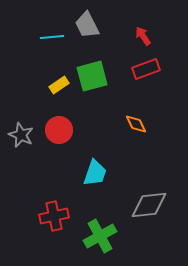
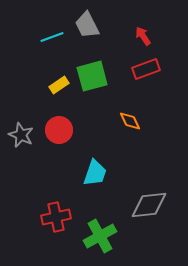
cyan line: rotated 15 degrees counterclockwise
orange diamond: moved 6 px left, 3 px up
red cross: moved 2 px right, 1 px down
